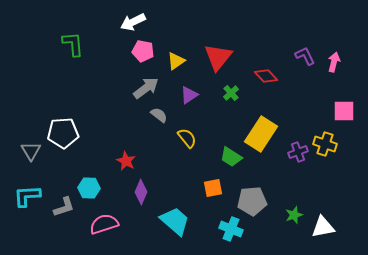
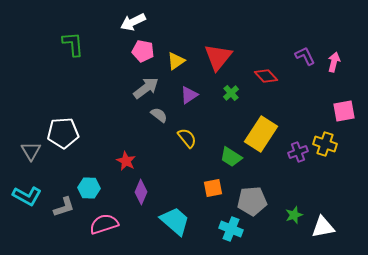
pink square: rotated 10 degrees counterclockwise
cyan L-shape: rotated 148 degrees counterclockwise
